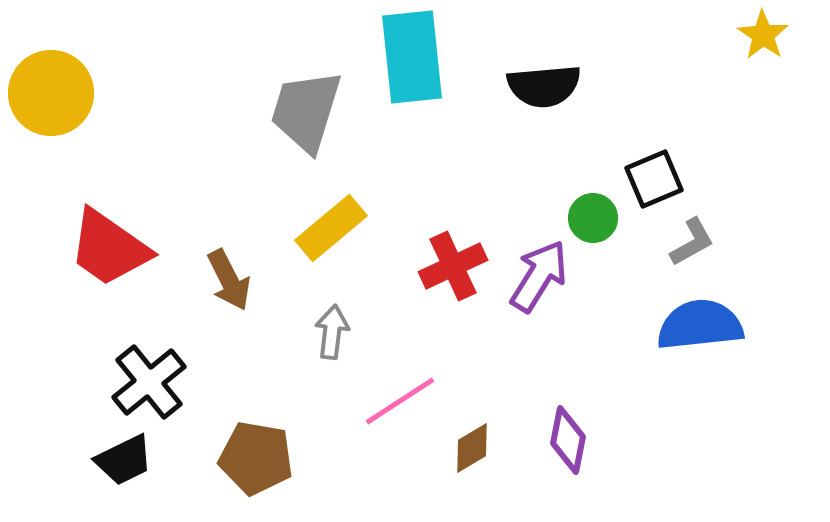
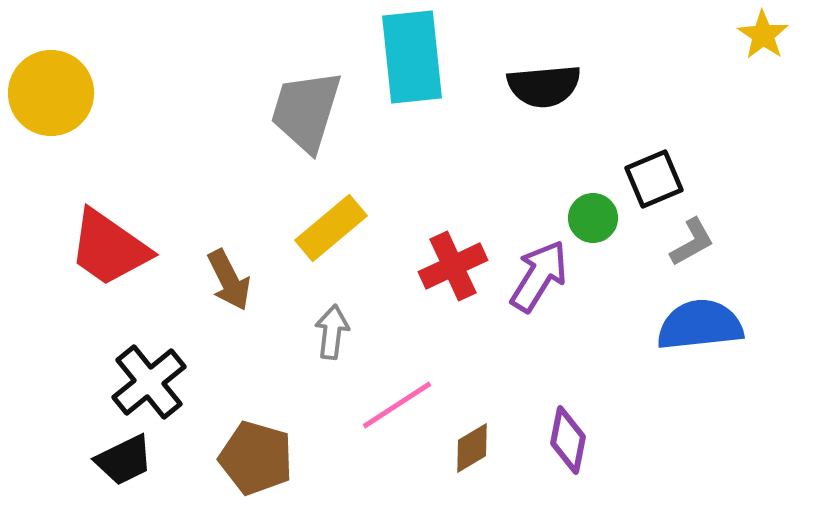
pink line: moved 3 px left, 4 px down
brown pentagon: rotated 6 degrees clockwise
